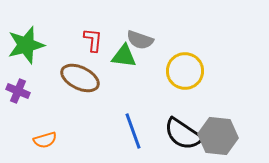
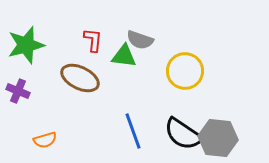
gray hexagon: moved 2 px down
